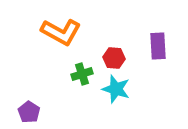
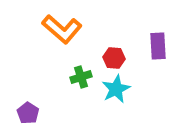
orange L-shape: moved 1 px right, 3 px up; rotated 12 degrees clockwise
green cross: moved 1 px left, 3 px down
cyan star: rotated 28 degrees clockwise
purple pentagon: moved 1 px left, 1 px down
